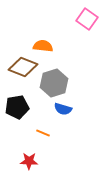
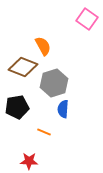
orange semicircle: rotated 54 degrees clockwise
blue semicircle: rotated 78 degrees clockwise
orange line: moved 1 px right, 1 px up
